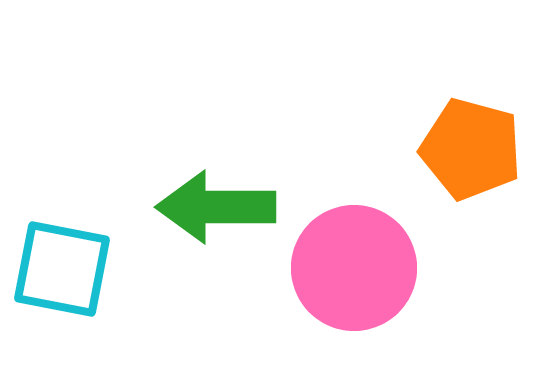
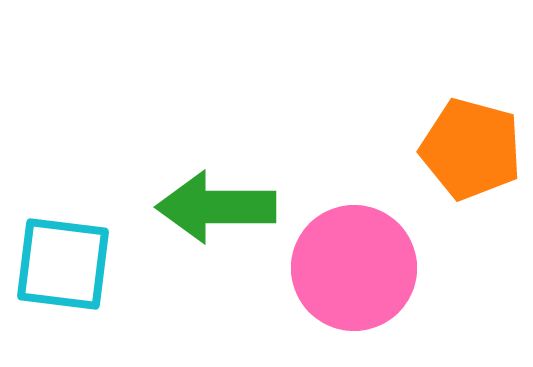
cyan square: moved 1 px right, 5 px up; rotated 4 degrees counterclockwise
